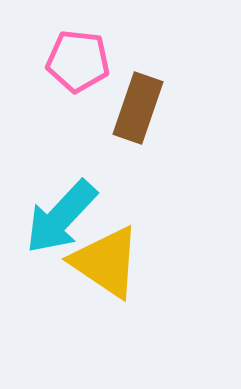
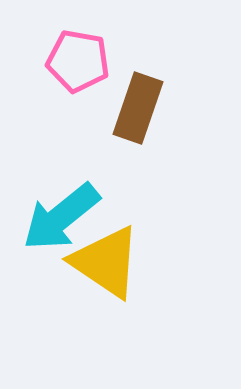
pink pentagon: rotated 4 degrees clockwise
cyan arrow: rotated 8 degrees clockwise
